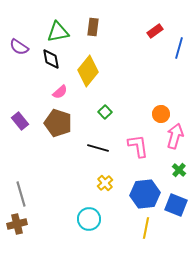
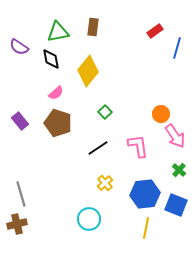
blue line: moved 2 px left
pink semicircle: moved 4 px left, 1 px down
pink arrow: rotated 130 degrees clockwise
black line: rotated 50 degrees counterclockwise
